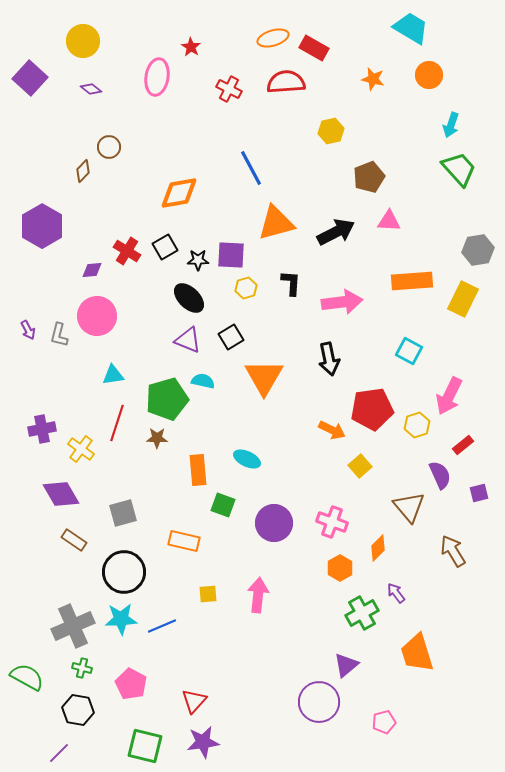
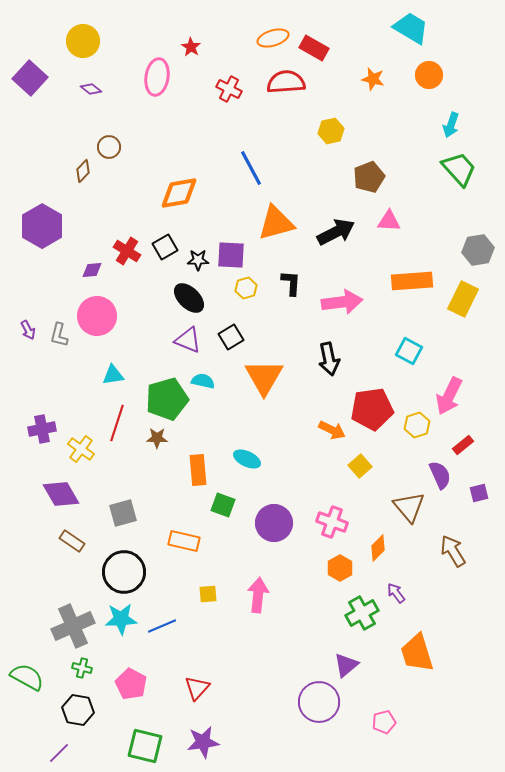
brown rectangle at (74, 540): moved 2 px left, 1 px down
red triangle at (194, 701): moved 3 px right, 13 px up
